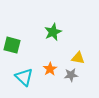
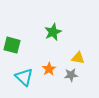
orange star: moved 1 px left
